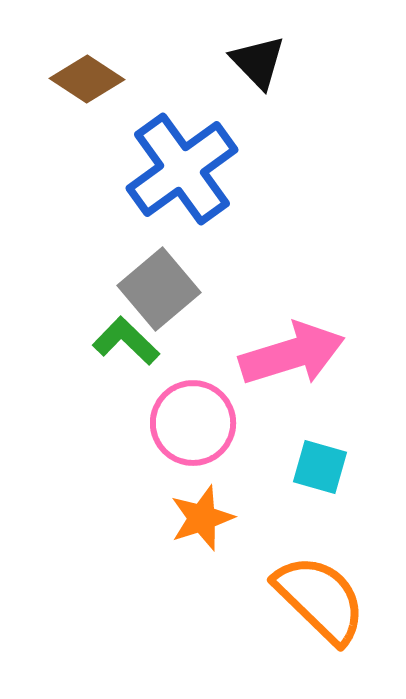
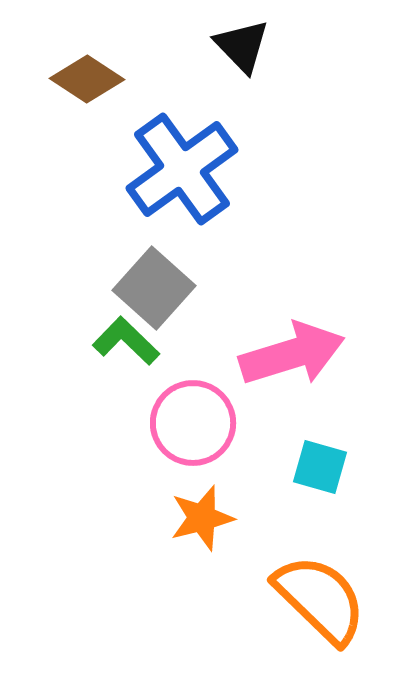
black triangle: moved 16 px left, 16 px up
gray square: moved 5 px left, 1 px up; rotated 8 degrees counterclockwise
orange star: rotated 4 degrees clockwise
